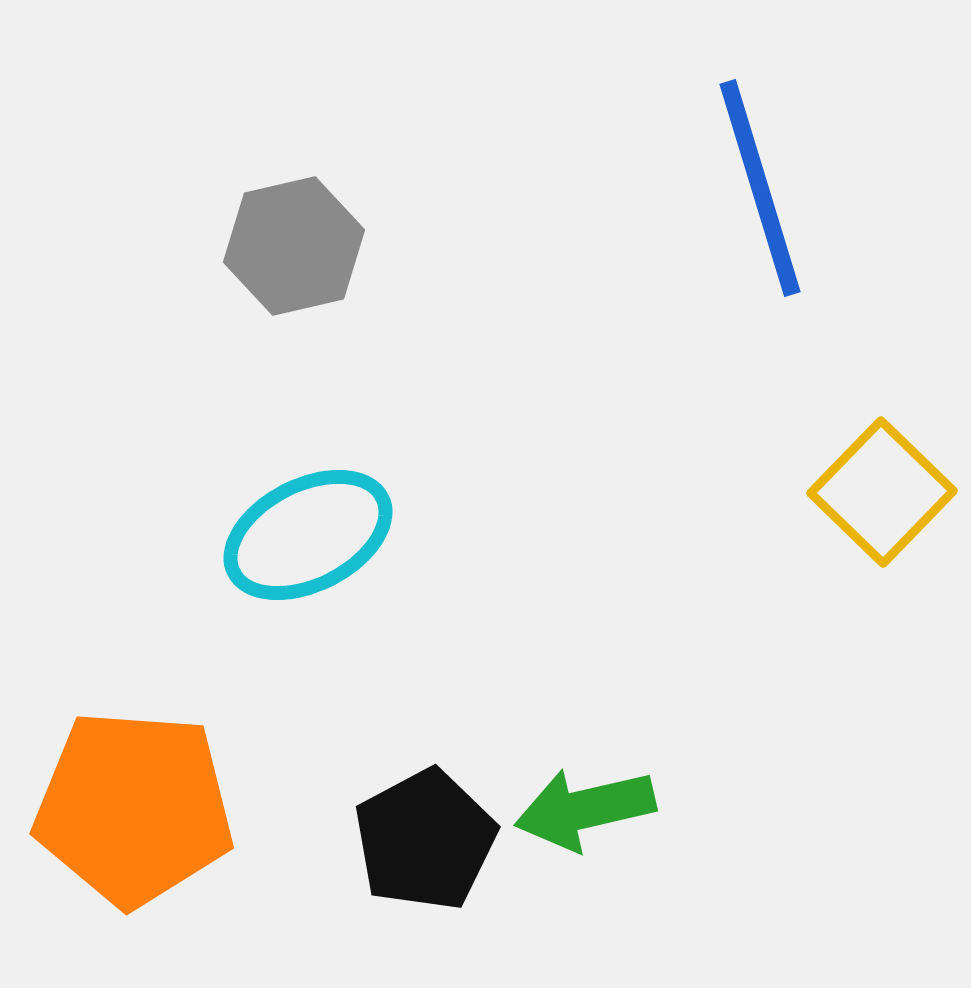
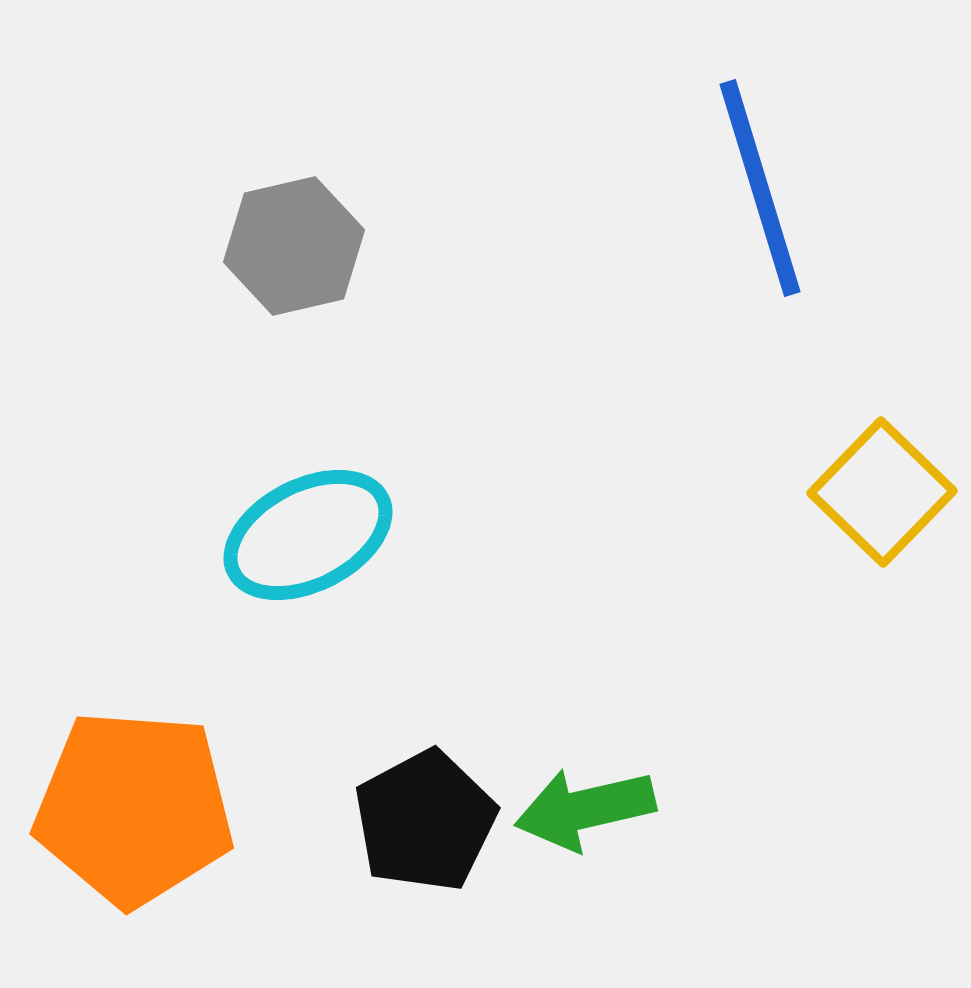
black pentagon: moved 19 px up
